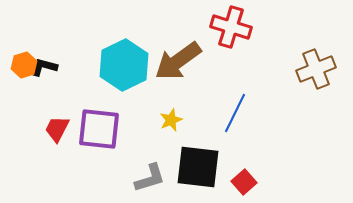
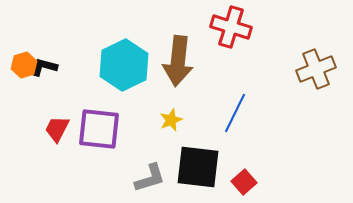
brown arrow: rotated 48 degrees counterclockwise
